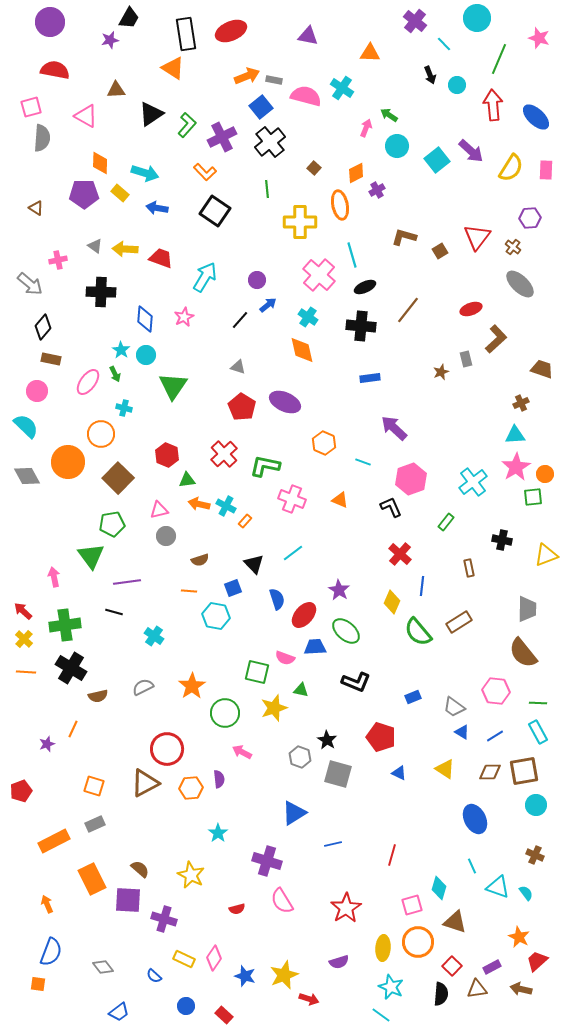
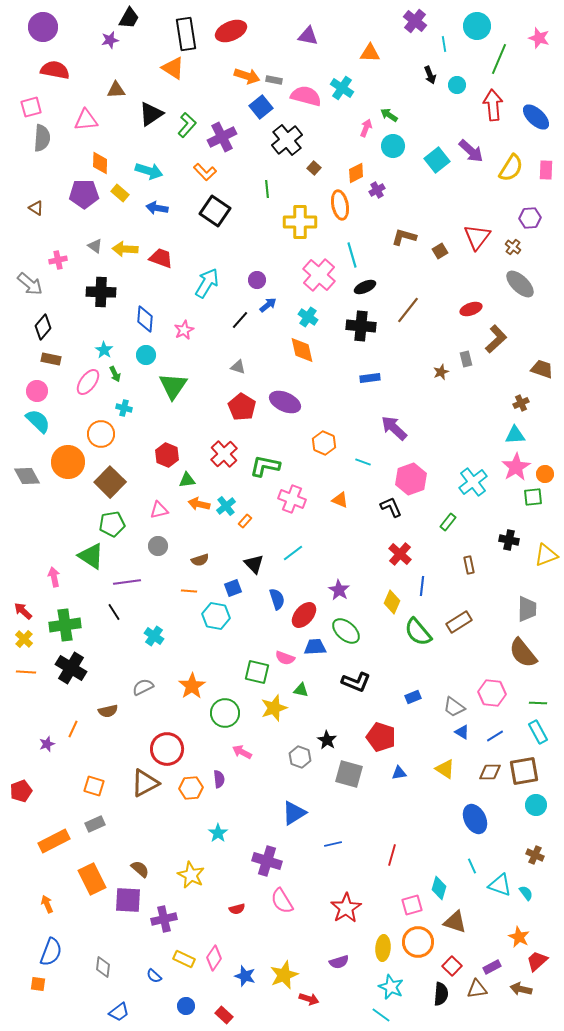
cyan circle at (477, 18): moved 8 px down
purple circle at (50, 22): moved 7 px left, 5 px down
cyan line at (444, 44): rotated 35 degrees clockwise
orange arrow at (247, 76): rotated 40 degrees clockwise
pink triangle at (86, 116): moved 4 px down; rotated 35 degrees counterclockwise
black cross at (270, 142): moved 17 px right, 2 px up
cyan circle at (397, 146): moved 4 px left
cyan arrow at (145, 173): moved 4 px right, 2 px up
cyan arrow at (205, 277): moved 2 px right, 6 px down
pink star at (184, 317): moved 13 px down
cyan star at (121, 350): moved 17 px left
cyan semicircle at (26, 426): moved 12 px right, 5 px up
brown square at (118, 478): moved 8 px left, 4 px down
cyan cross at (226, 506): rotated 24 degrees clockwise
green rectangle at (446, 522): moved 2 px right
gray circle at (166, 536): moved 8 px left, 10 px down
black cross at (502, 540): moved 7 px right
green triangle at (91, 556): rotated 20 degrees counterclockwise
brown rectangle at (469, 568): moved 3 px up
black line at (114, 612): rotated 42 degrees clockwise
pink hexagon at (496, 691): moved 4 px left, 2 px down
brown semicircle at (98, 696): moved 10 px right, 15 px down
blue triangle at (399, 773): rotated 35 degrees counterclockwise
gray square at (338, 774): moved 11 px right
cyan triangle at (498, 887): moved 2 px right, 2 px up
purple cross at (164, 919): rotated 30 degrees counterclockwise
gray diamond at (103, 967): rotated 45 degrees clockwise
